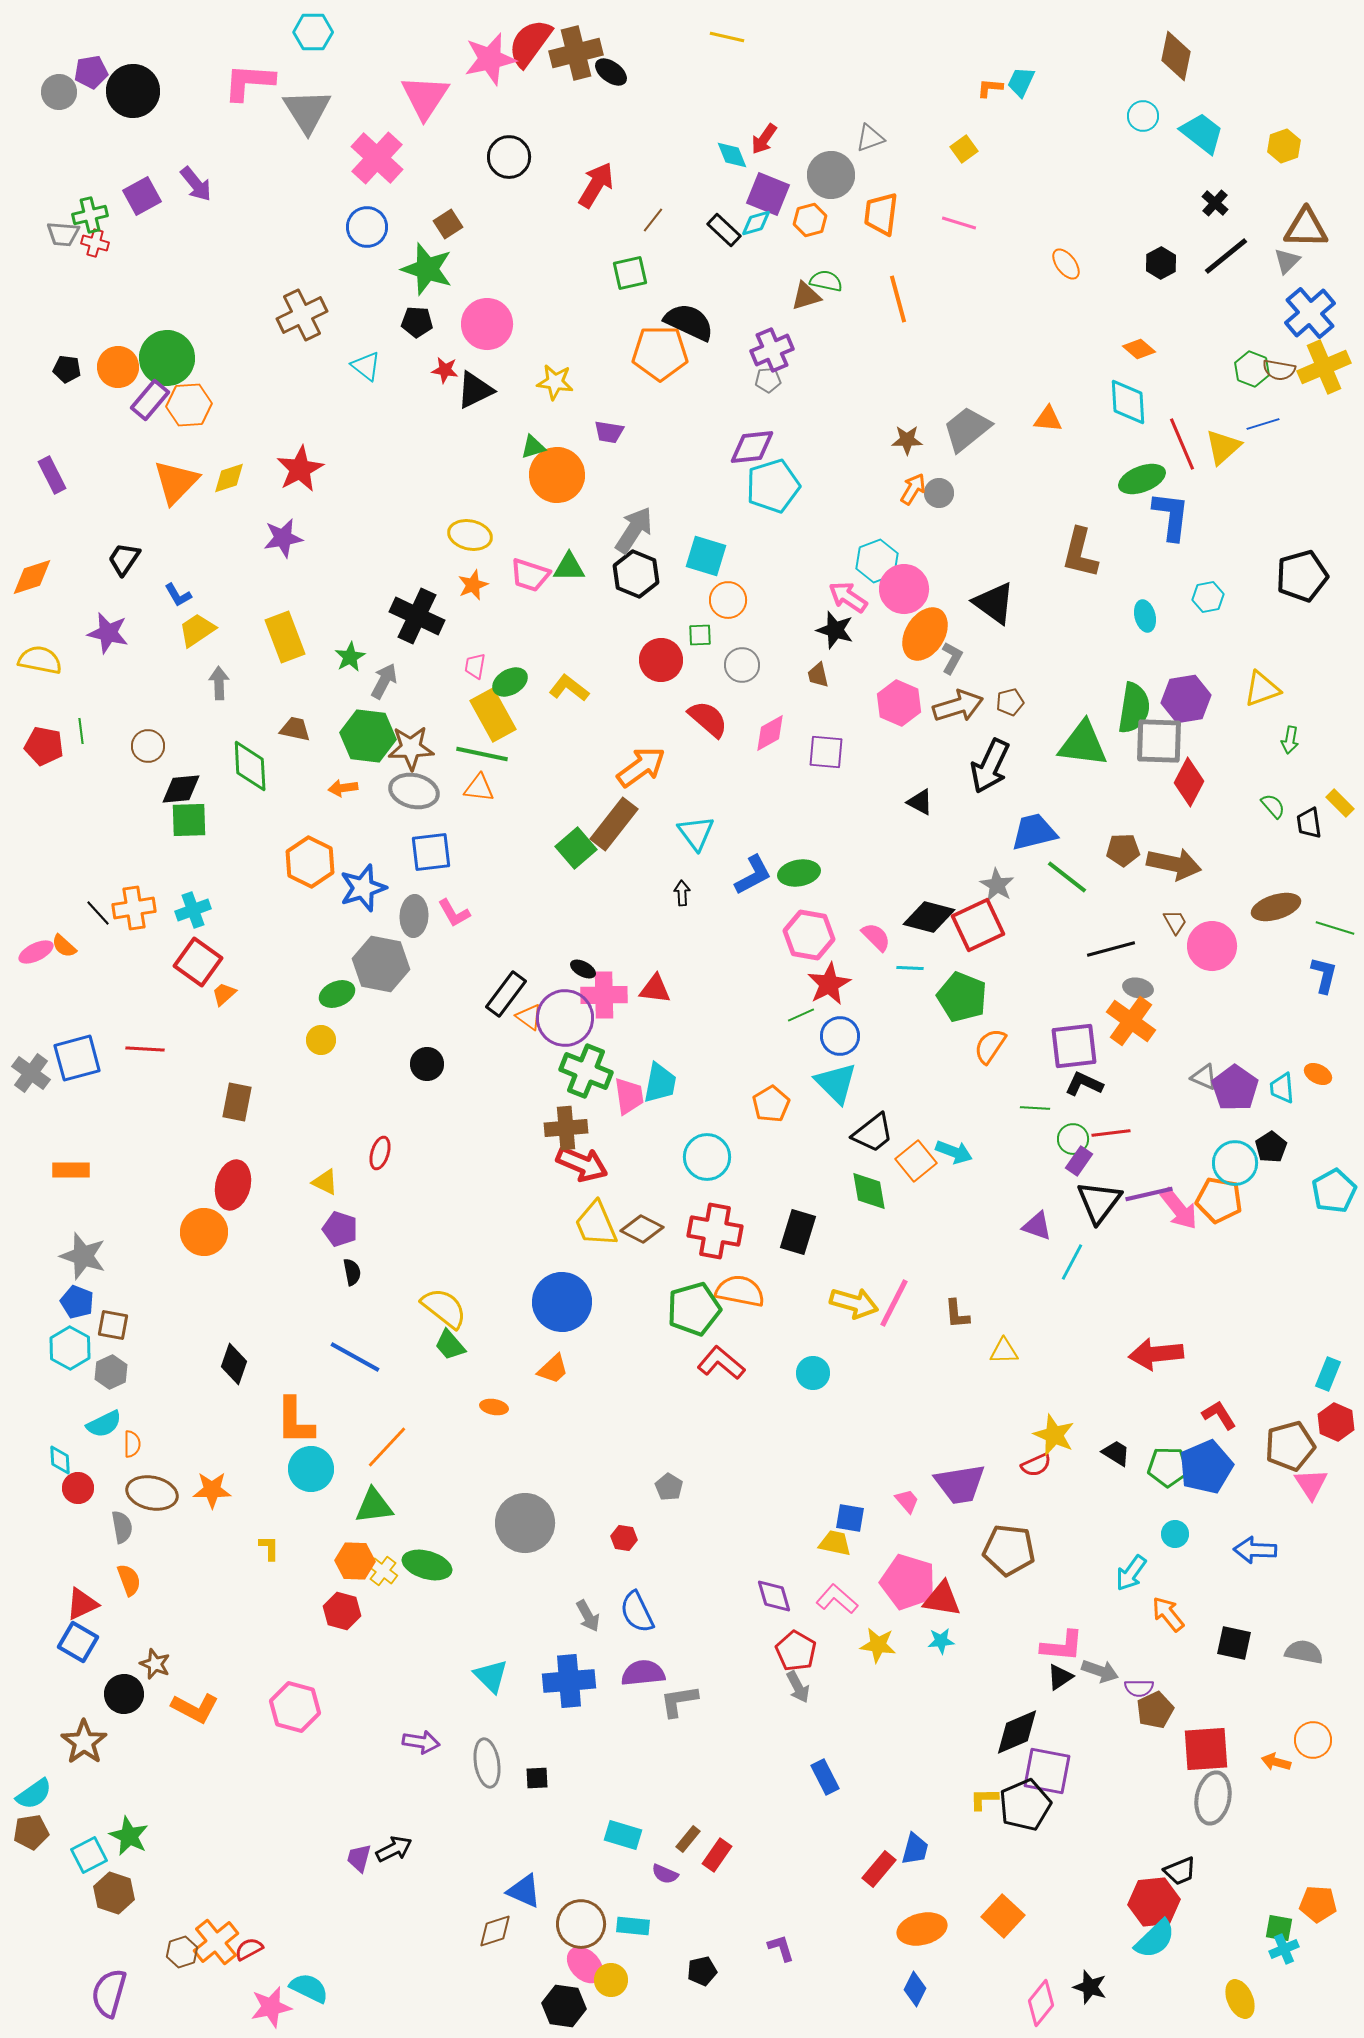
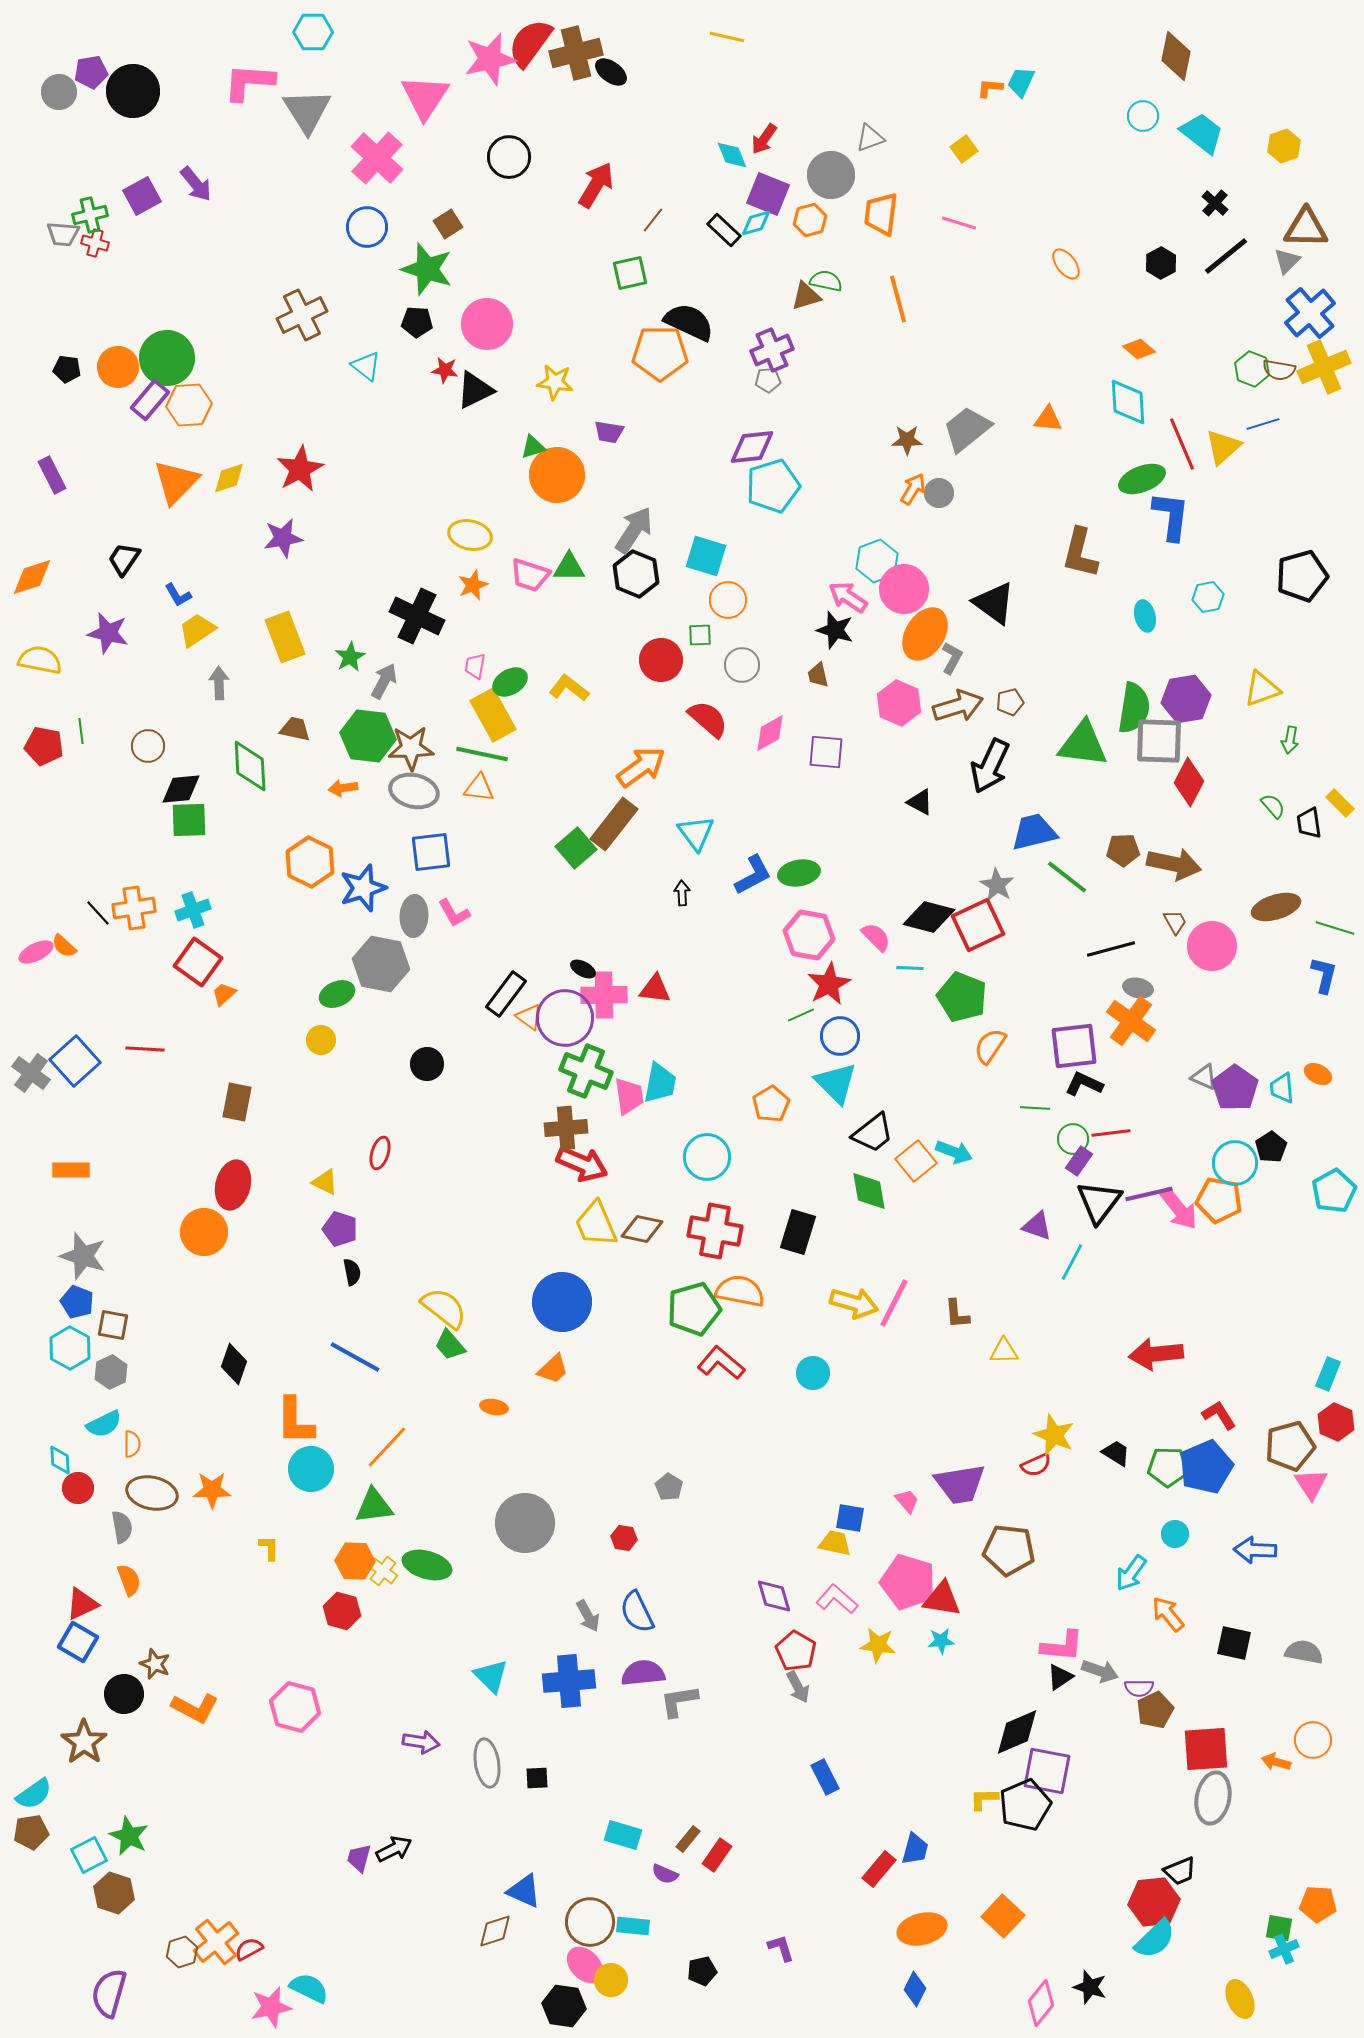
blue square at (77, 1058): moved 2 px left, 3 px down; rotated 27 degrees counterclockwise
brown diamond at (642, 1229): rotated 15 degrees counterclockwise
brown circle at (581, 1924): moved 9 px right, 2 px up
